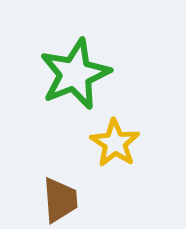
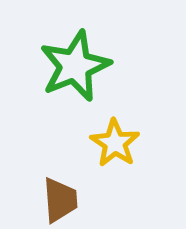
green star: moved 8 px up
